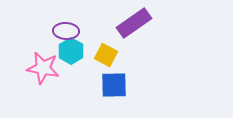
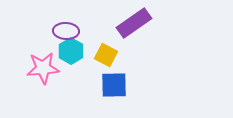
pink star: rotated 16 degrees counterclockwise
